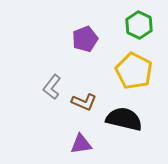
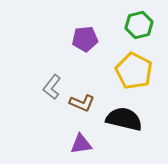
green hexagon: rotated 20 degrees clockwise
purple pentagon: rotated 15 degrees clockwise
brown L-shape: moved 2 px left, 1 px down
